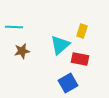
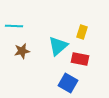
cyan line: moved 1 px up
yellow rectangle: moved 1 px down
cyan triangle: moved 2 px left, 1 px down
blue square: rotated 30 degrees counterclockwise
